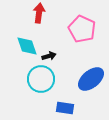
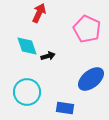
red arrow: rotated 18 degrees clockwise
pink pentagon: moved 5 px right
black arrow: moved 1 px left
cyan circle: moved 14 px left, 13 px down
